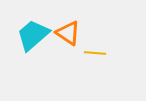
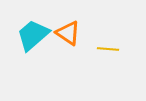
yellow line: moved 13 px right, 4 px up
